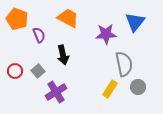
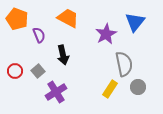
purple star: rotated 25 degrees counterclockwise
